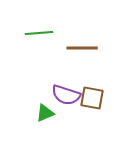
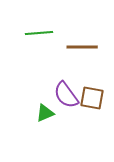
brown line: moved 1 px up
purple semicircle: rotated 36 degrees clockwise
